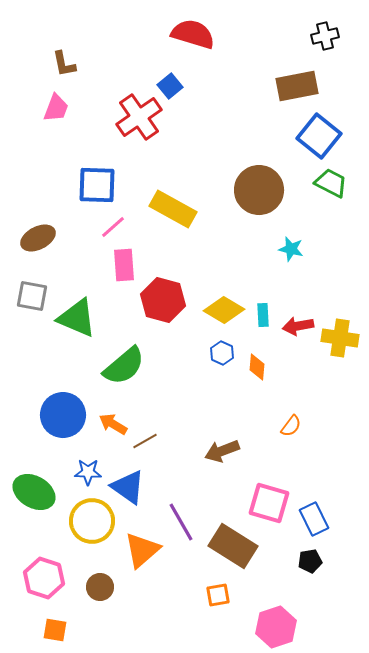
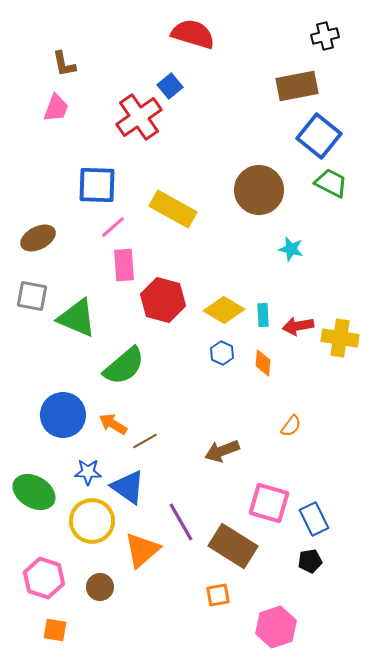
orange diamond at (257, 367): moved 6 px right, 4 px up
